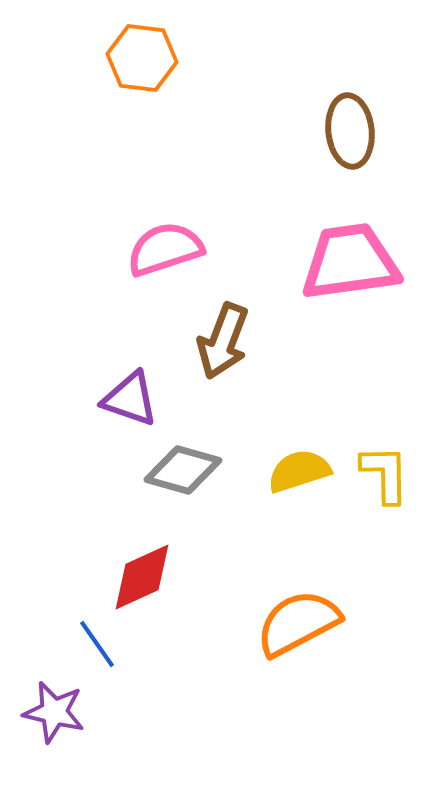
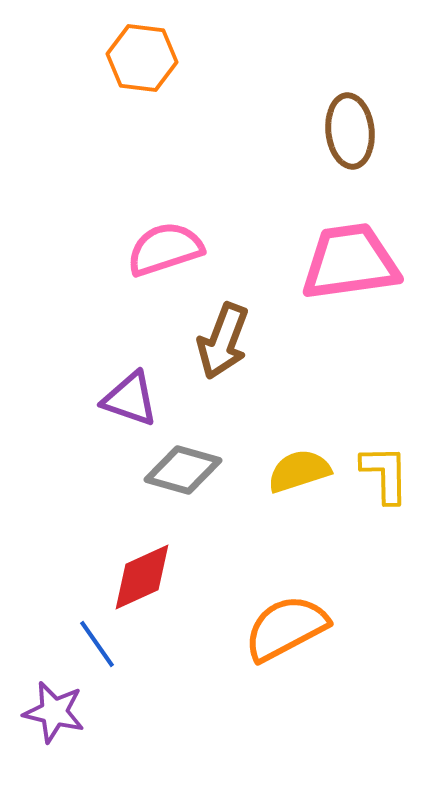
orange semicircle: moved 12 px left, 5 px down
